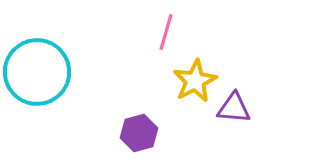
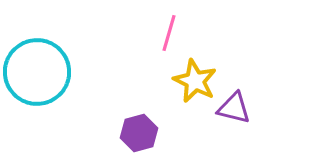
pink line: moved 3 px right, 1 px down
yellow star: rotated 18 degrees counterclockwise
purple triangle: rotated 9 degrees clockwise
